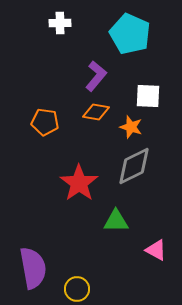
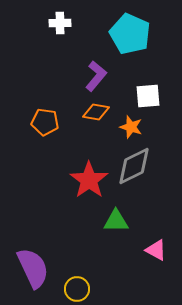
white square: rotated 8 degrees counterclockwise
red star: moved 10 px right, 3 px up
purple semicircle: rotated 15 degrees counterclockwise
